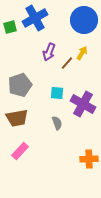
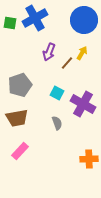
green square: moved 4 px up; rotated 24 degrees clockwise
cyan square: rotated 24 degrees clockwise
